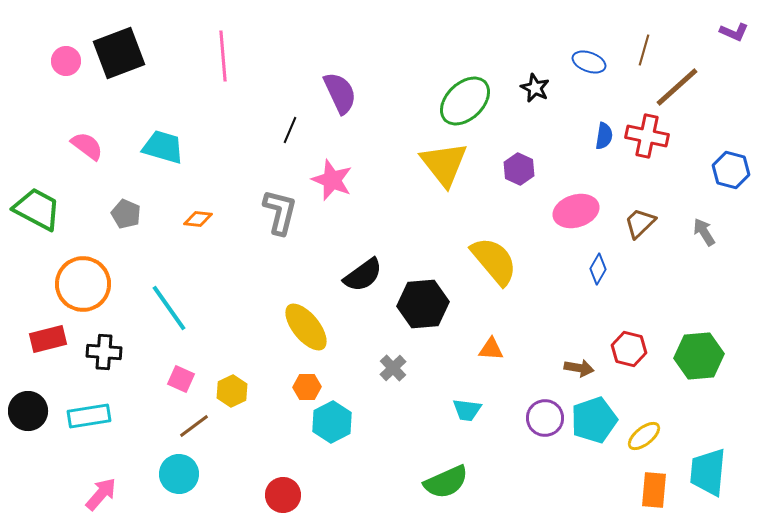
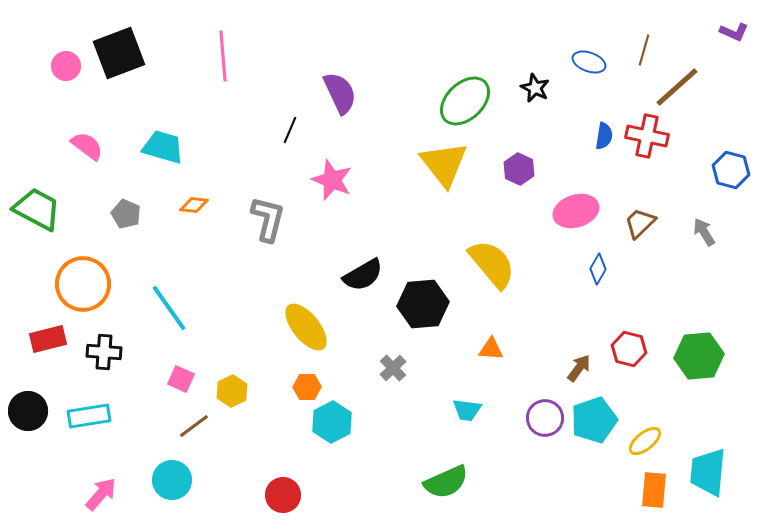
pink circle at (66, 61): moved 5 px down
gray L-shape at (280, 212): moved 12 px left, 7 px down
orange diamond at (198, 219): moved 4 px left, 14 px up
yellow semicircle at (494, 261): moved 2 px left, 3 px down
black semicircle at (363, 275): rotated 6 degrees clockwise
brown arrow at (579, 368): rotated 64 degrees counterclockwise
yellow ellipse at (644, 436): moved 1 px right, 5 px down
cyan circle at (179, 474): moved 7 px left, 6 px down
